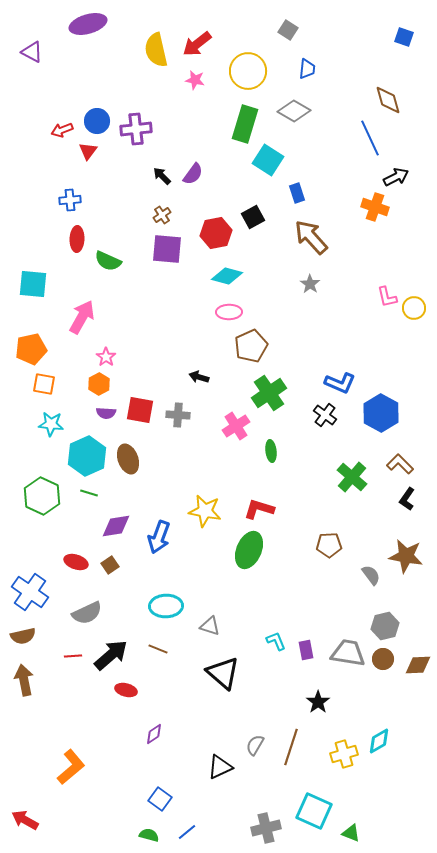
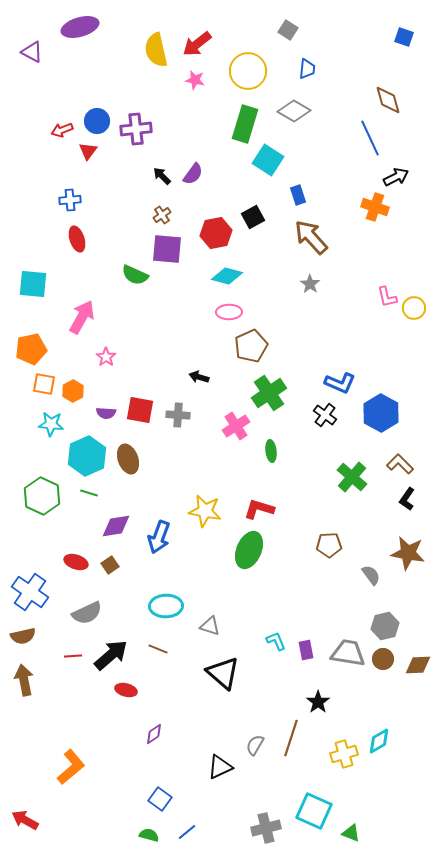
purple ellipse at (88, 24): moved 8 px left, 3 px down
blue rectangle at (297, 193): moved 1 px right, 2 px down
red ellipse at (77, 239): rotated 20 degrees counterclockwise
green semicircle at (108, 261): moved 27 px right, 14 px down
orange hexagon at (99, 384): moved 26 px left, 7 px down
brown star at (406, 556): moved 2 px right, 3 px up
brown line at (291, 747): moved 9 px up
